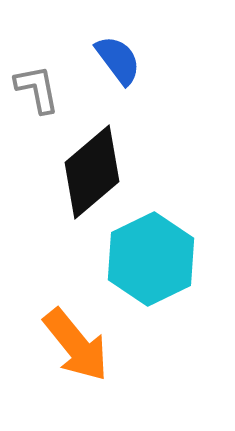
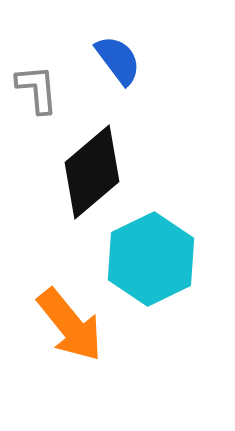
gray L-shape: rotated 6 degrees clockwise
orange arrow: moved 6 px left, 20 px up
